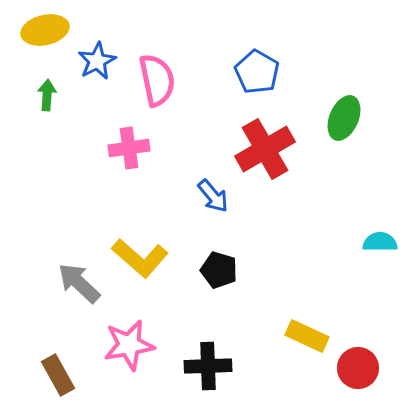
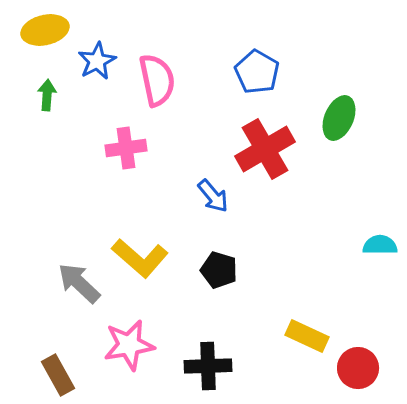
green ellipse: moved 5 px left
pink cross: moved 3 px left
cyan semicircle: moved 3 px down
